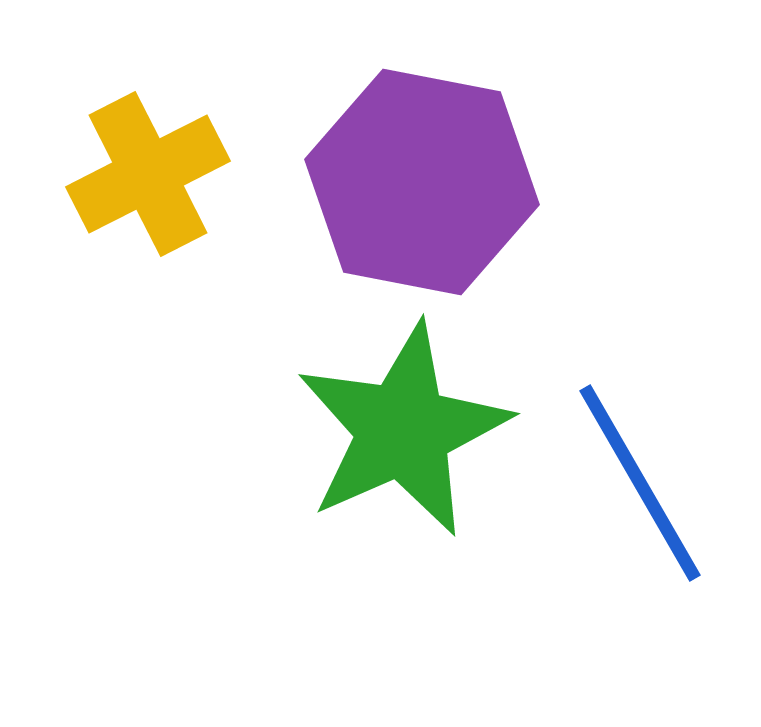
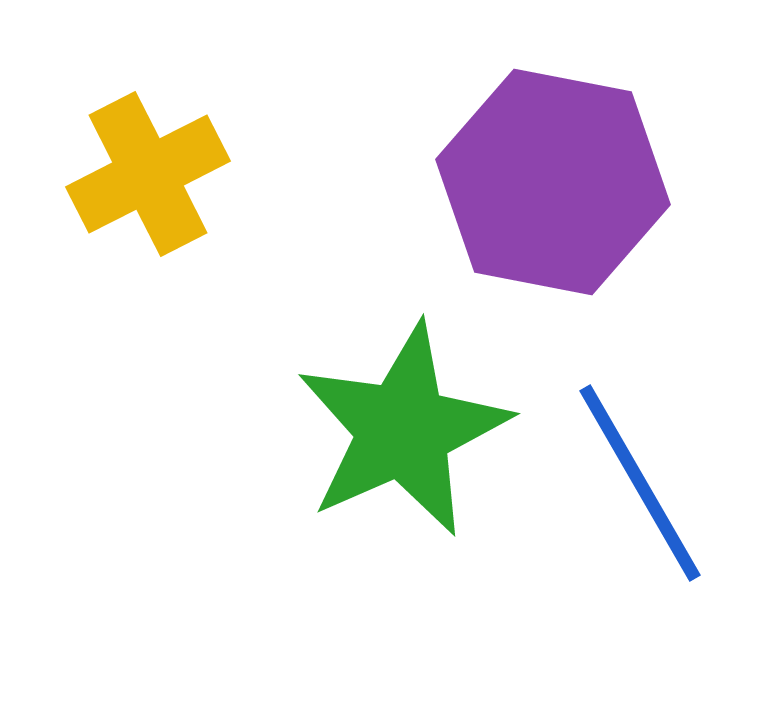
purple hexagon: moved 131 px right
